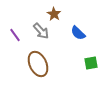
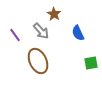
blue semicircle: rotated 21 degrees clockwise
brown ellipse: moved 3 px up
